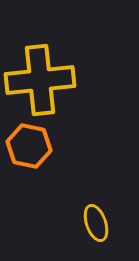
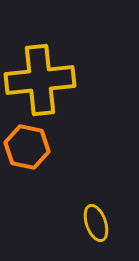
orange hexagon: moved 2 px left, 1 px down
